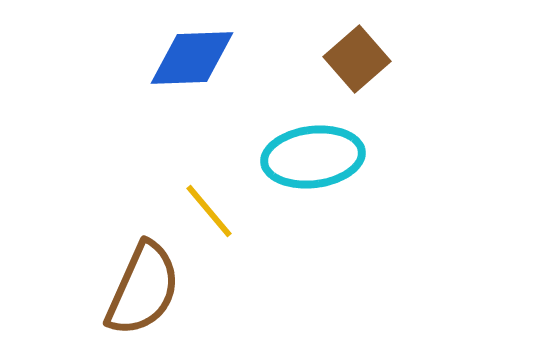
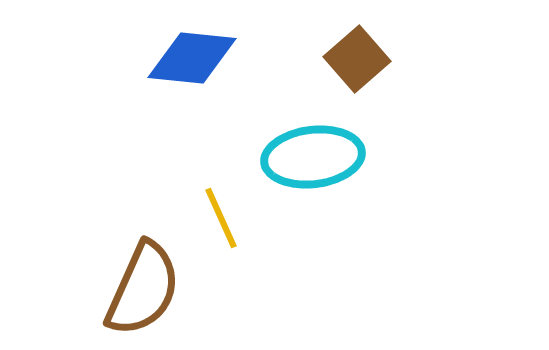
blue diamond: rotated 8 degrees clockwise
yellow line: moved 12 px right, 7 px down; rotated 16 degrees clockwise
